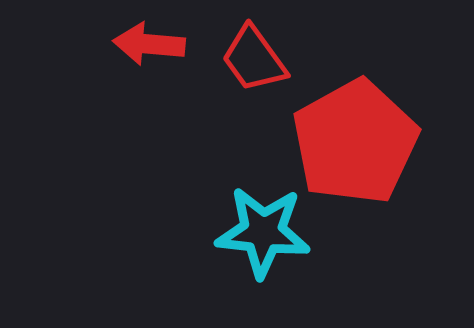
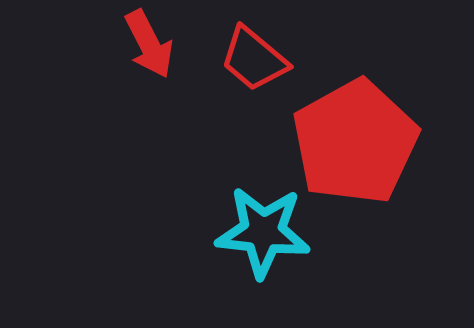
red arrow: rotated 122 degrees counterclockwise
red trapezoid: rotated 14 degrees counterclockwise
